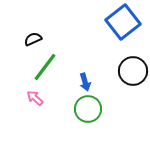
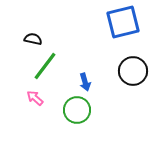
blue square: rotated 24 degrees clockwise
black semicircle: rotated 36 degrees clockwise
green line: moved 1 px up
green circle: moved 11 px left, 1 px down
